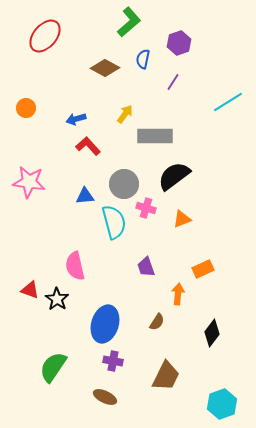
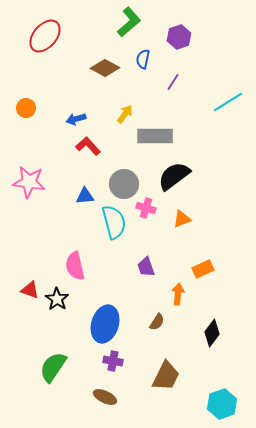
purple hexagon: moved 6 px up
